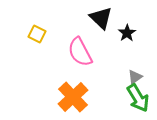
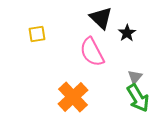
yellow square: rotated 36 degrees counterclockwise
pink semicircle: moved 12 px right
gray triangle: rotated 14 degrees counterclockwise
